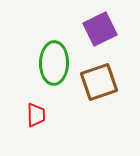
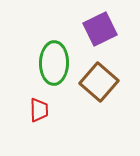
brown square: rotated 30 degrees counterclockwise
red trapezoid: moved 3 px right, 5 px up
